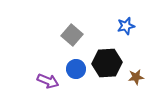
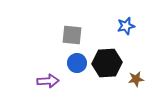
gray square: rotated 35 degrees counterclockwise
blue circle: moved 1 px right, 6 px up
brown star: moved 2 px down
purple arrow: rotated 25 degrees counterclockwise
